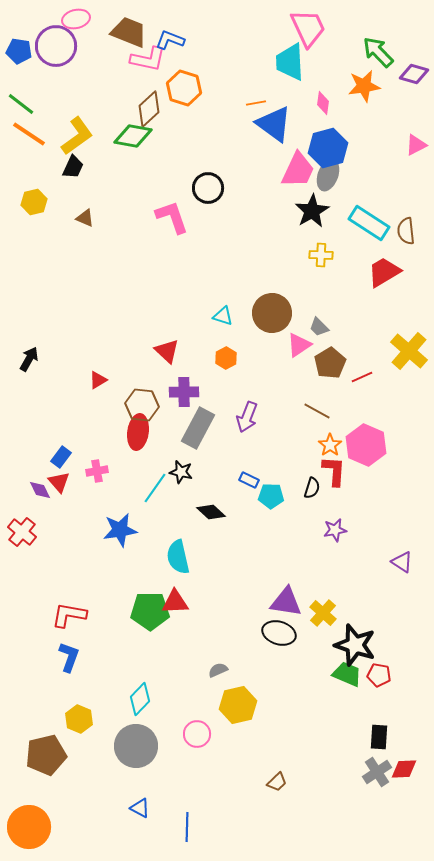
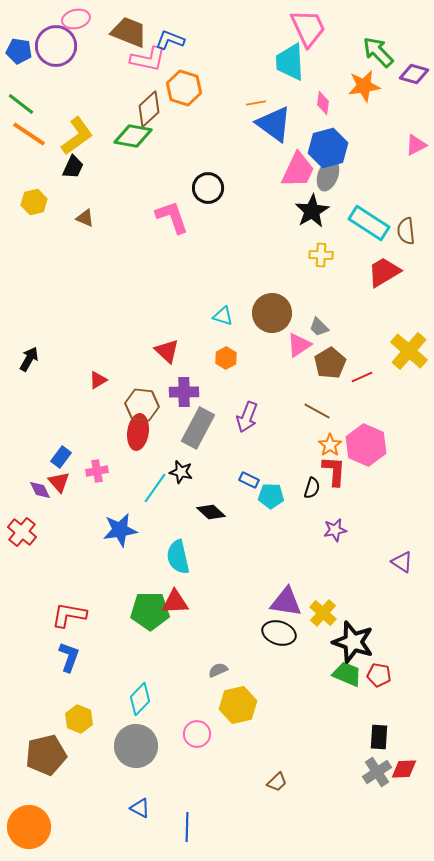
black star at (355, 645): moved 2 px left, 3 px up
